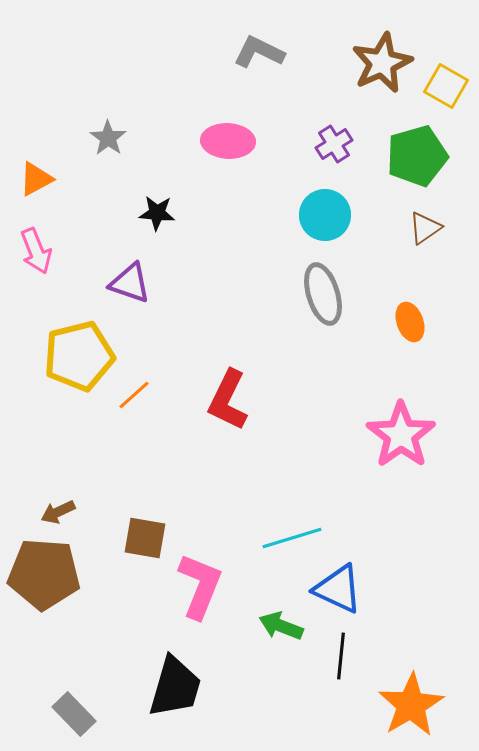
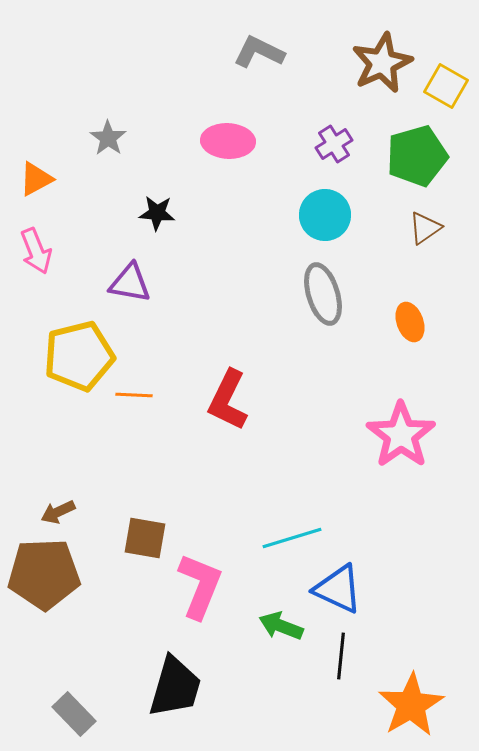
purple triangle: rotated 9 degrees counterclockwise
orange line: rotated 45 degrees clockwise
brown pentagon: rotated 6 degrees counterclockwise
